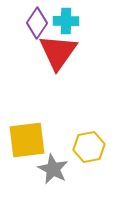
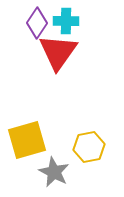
yellow square: rotated 9 degrees counterclockwise
gray star: moved 1 px right, 3 px down
